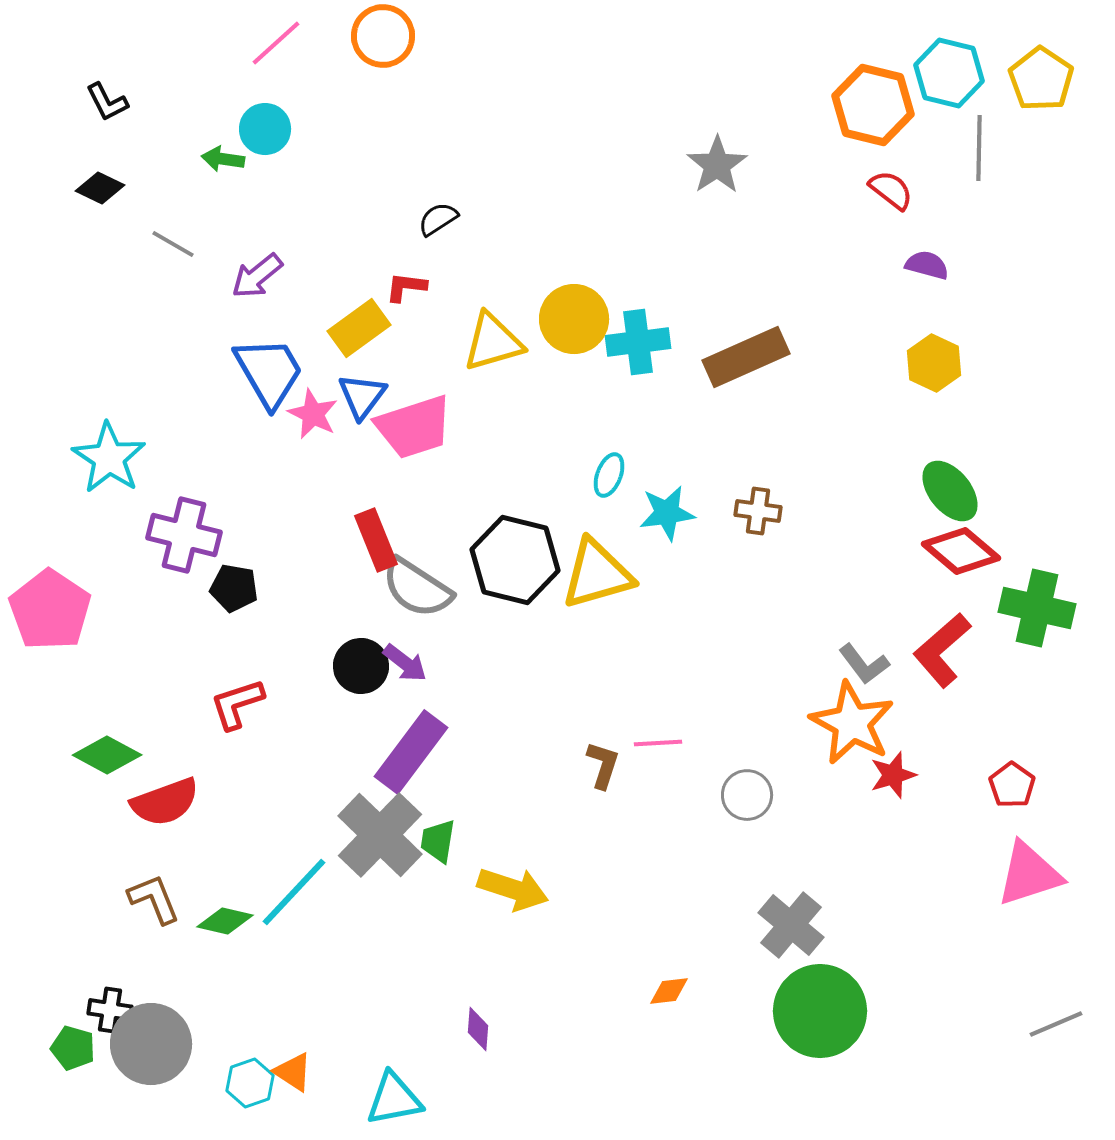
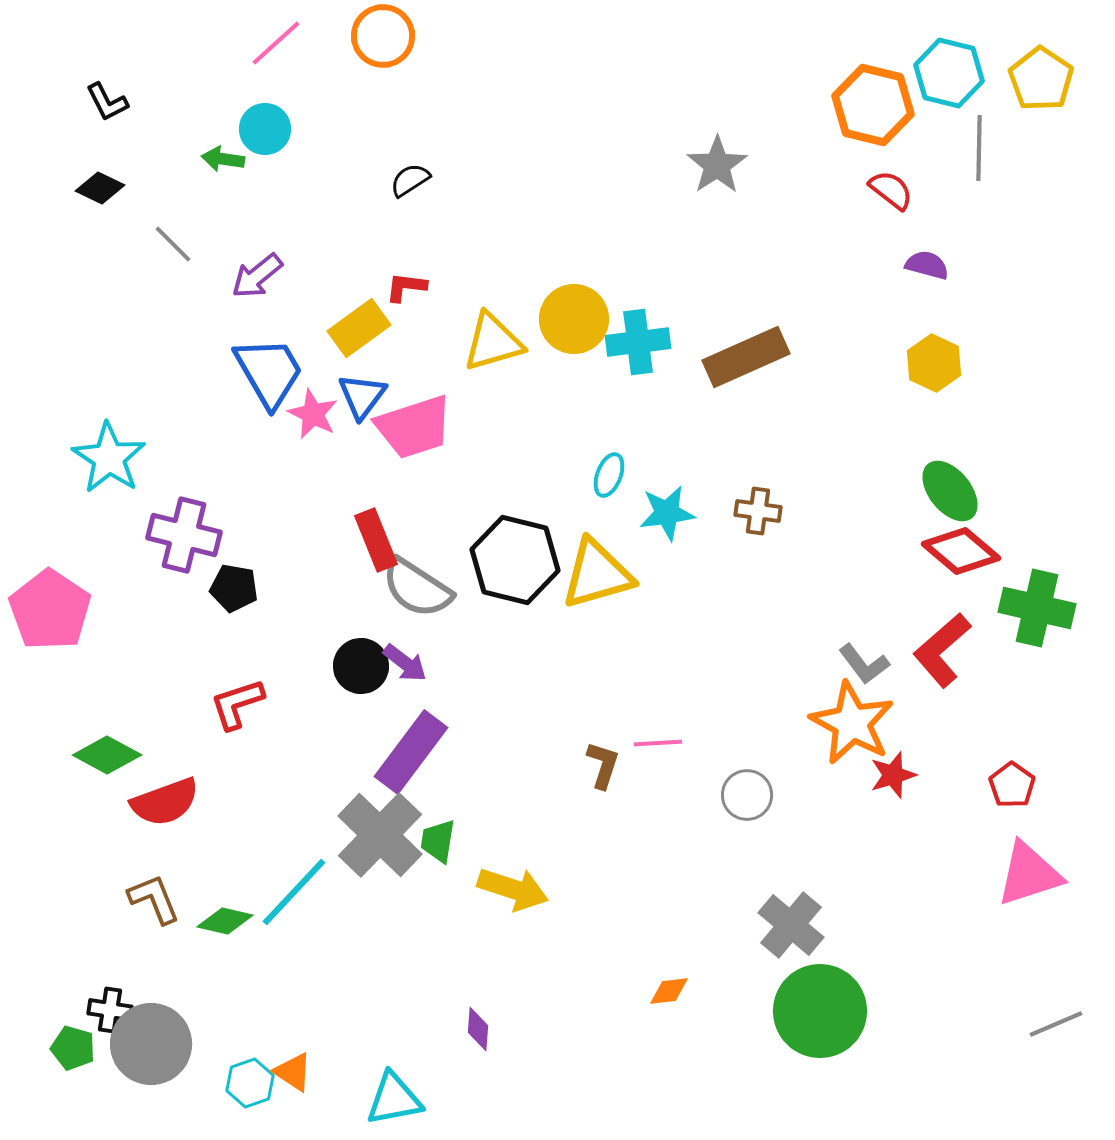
black semicircle at (438, 219): moved 28 px left, 39 px up
gray line at (173, 244): rotated 15 degrees clockwise
